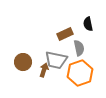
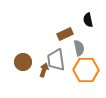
black semicircle: moved 4 px up
gray trapezoid: rotated 70 degrees clockwise
orange hexagon: moved 6 px right, 3 px up; rotated 20 degrees clockwise
